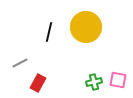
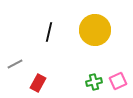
yellow circle: moved 9 px right, 3 px down
gray line: moved 5 px left, 1 px down
pink square: moved 1 px down; rotated 36 degrees counterclockwise
